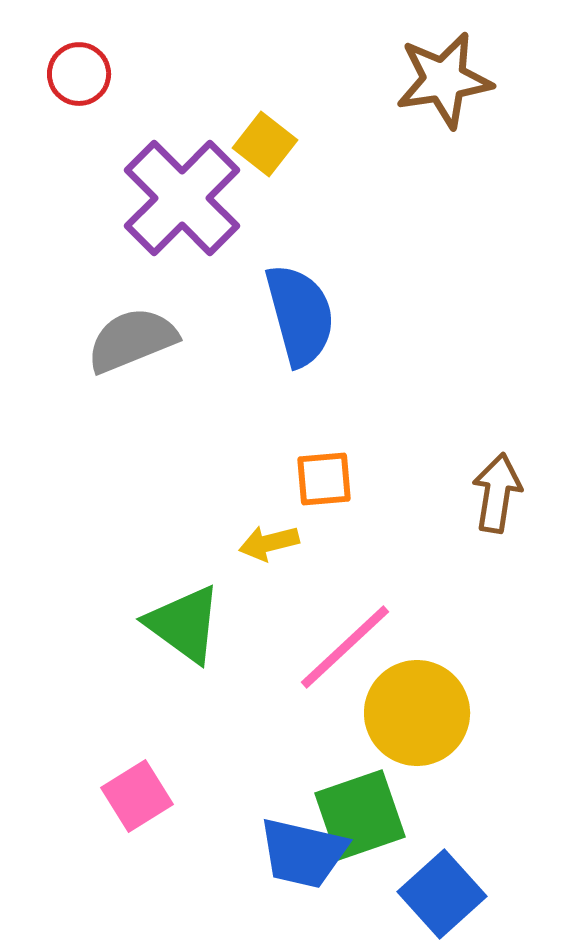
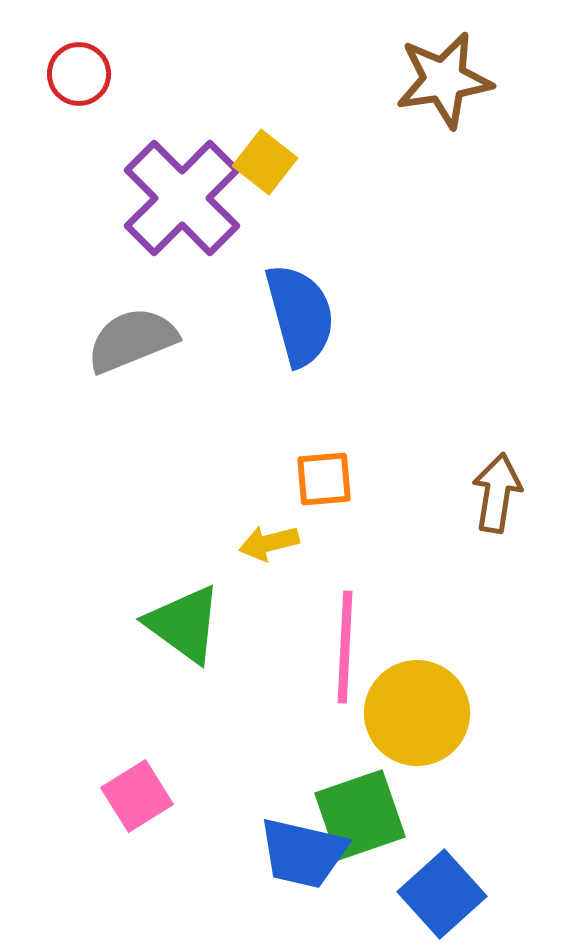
yellow square: moved 18 px down
pink line: rotated 44 degrees counterclockwise
